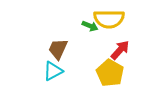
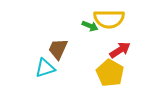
red arrow: rotated 15 degrees clockwise
cyan triangle: moved 8 px left, 3 px up; rotated 10 degrees clockwise
